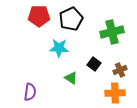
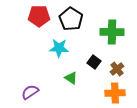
black pentagon: rotated 15 degrees counterclockwise
green cross: rotated 15 degrees clockwise
black square: moved 2 px up
brown cross: moved 3 px left, 1 px up; rotated 16 degrees counterclockwise
purple semicircle: rotated 132 degrees counterclockwise
